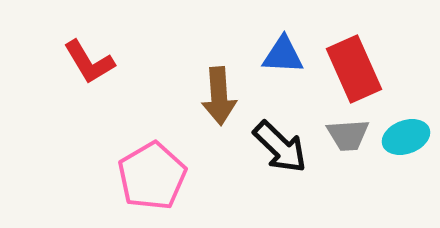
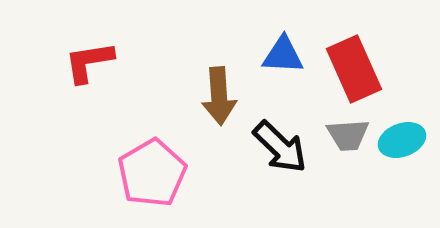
red L-shape: rotated 112 degrees clockwise
cyan ellipse: moved 4 px left, 3 px down
pink pentagon: moved 3 px up
